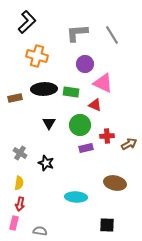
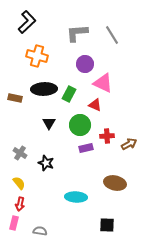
green rectangle: moved 2 px left, 2 px down; rotated 70 degrees counterclockwise
brown rectangle: rotated 24 degrees clockwise
yellow semicircle: rotated 48 degrees counterclockwise
